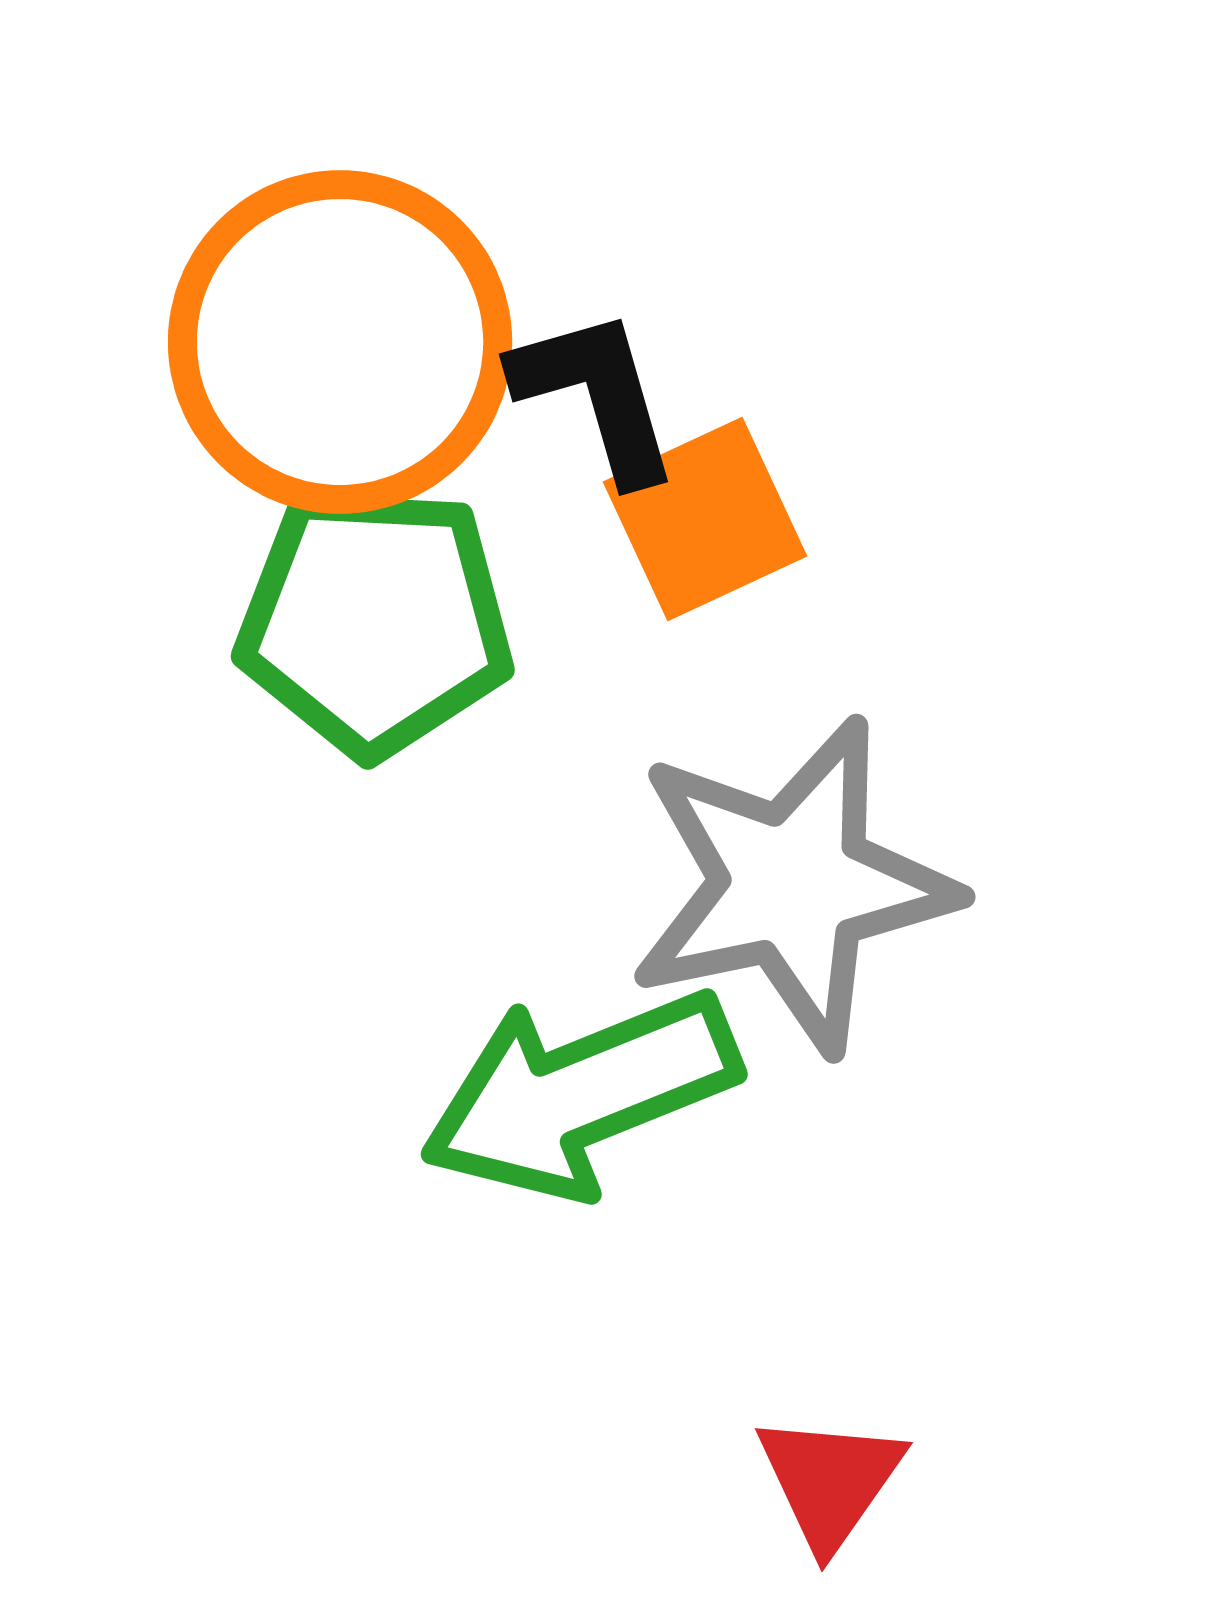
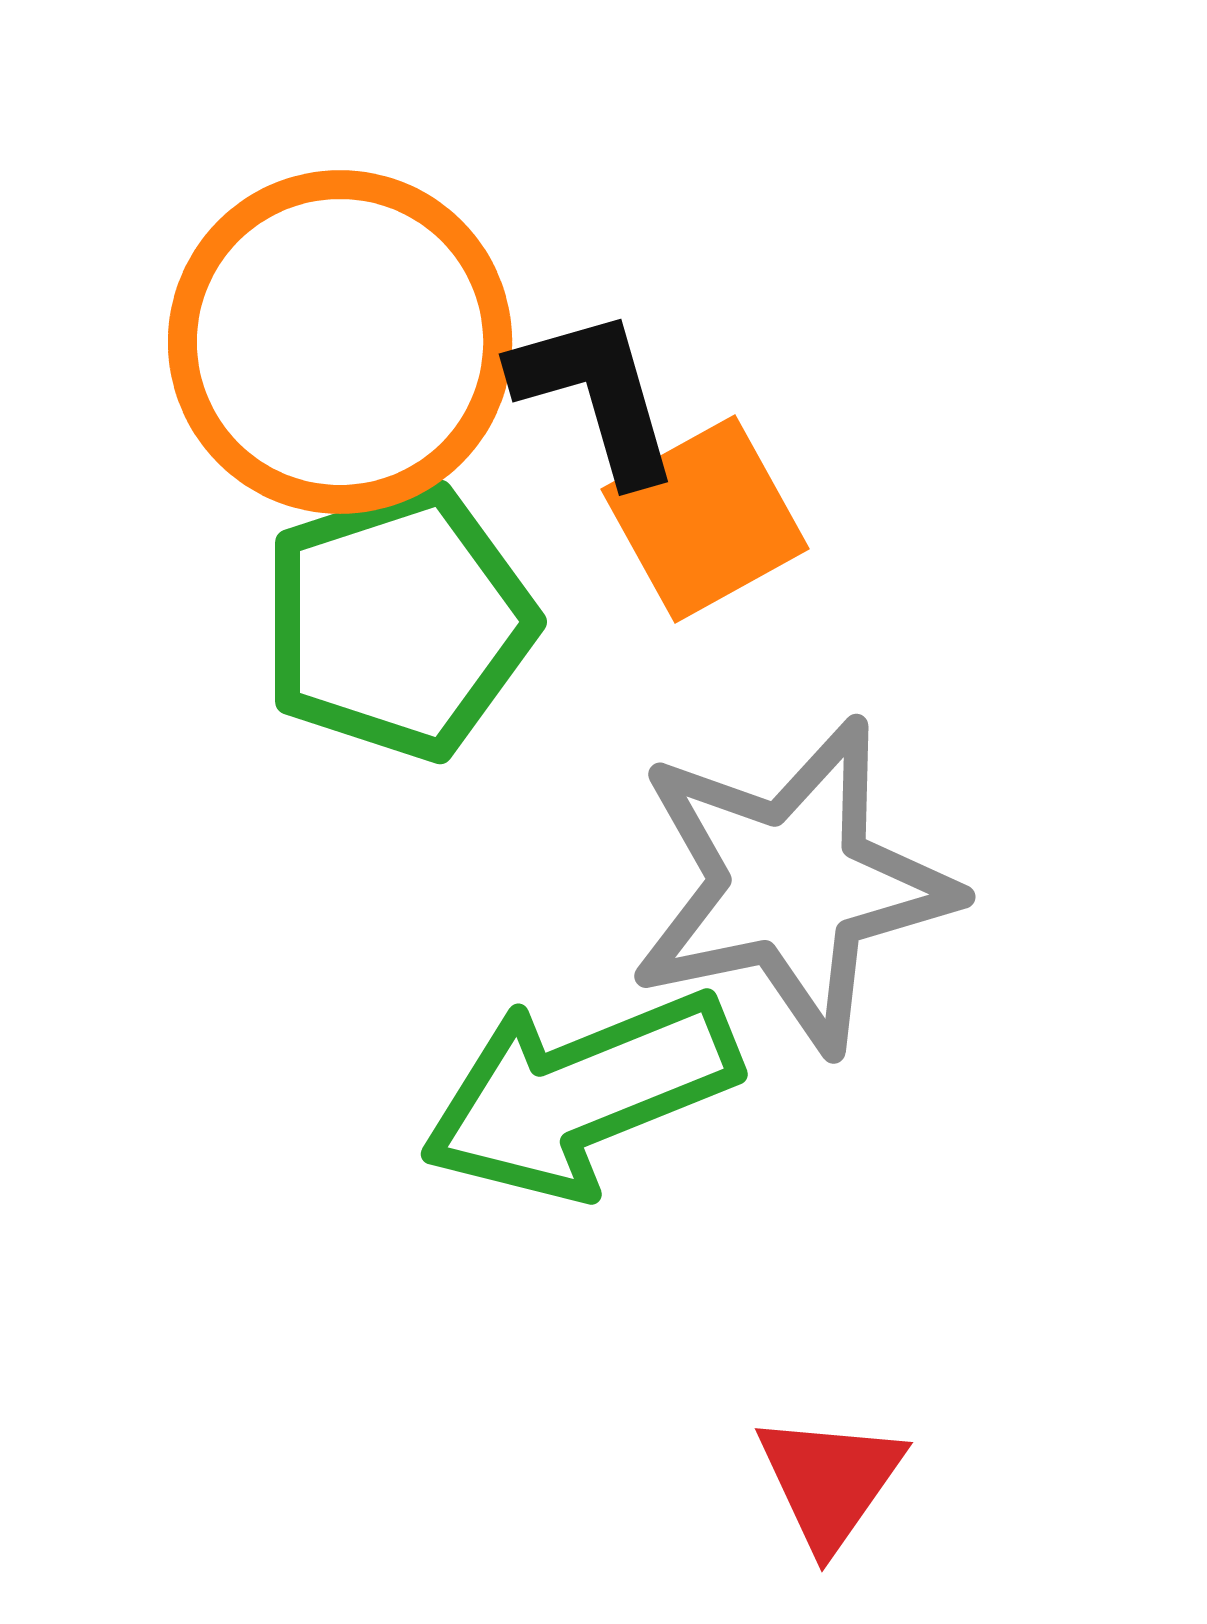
orange square: rotated 4 degrees counterclockwise
green pentagon: moved 23 px right, 1 px down; rotated 21 degrees counterclockwise
